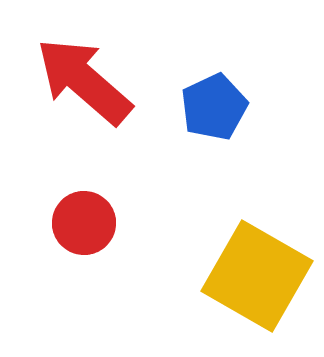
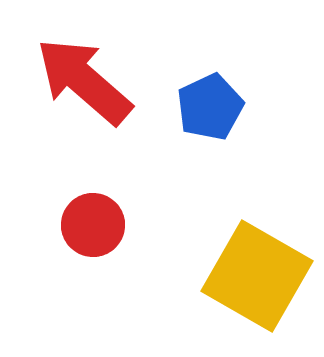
blue pentagon: moved 4 px left
red circle: moved 9 px right, 2 px down
